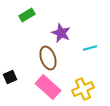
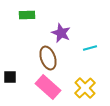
green rectangle: rotated 28 degrees clockwise
black square: rotated 24 degrees clockwise
yellow cross: moved 2 px right, 1 px up; rotated 20 degrees counterclockwise
